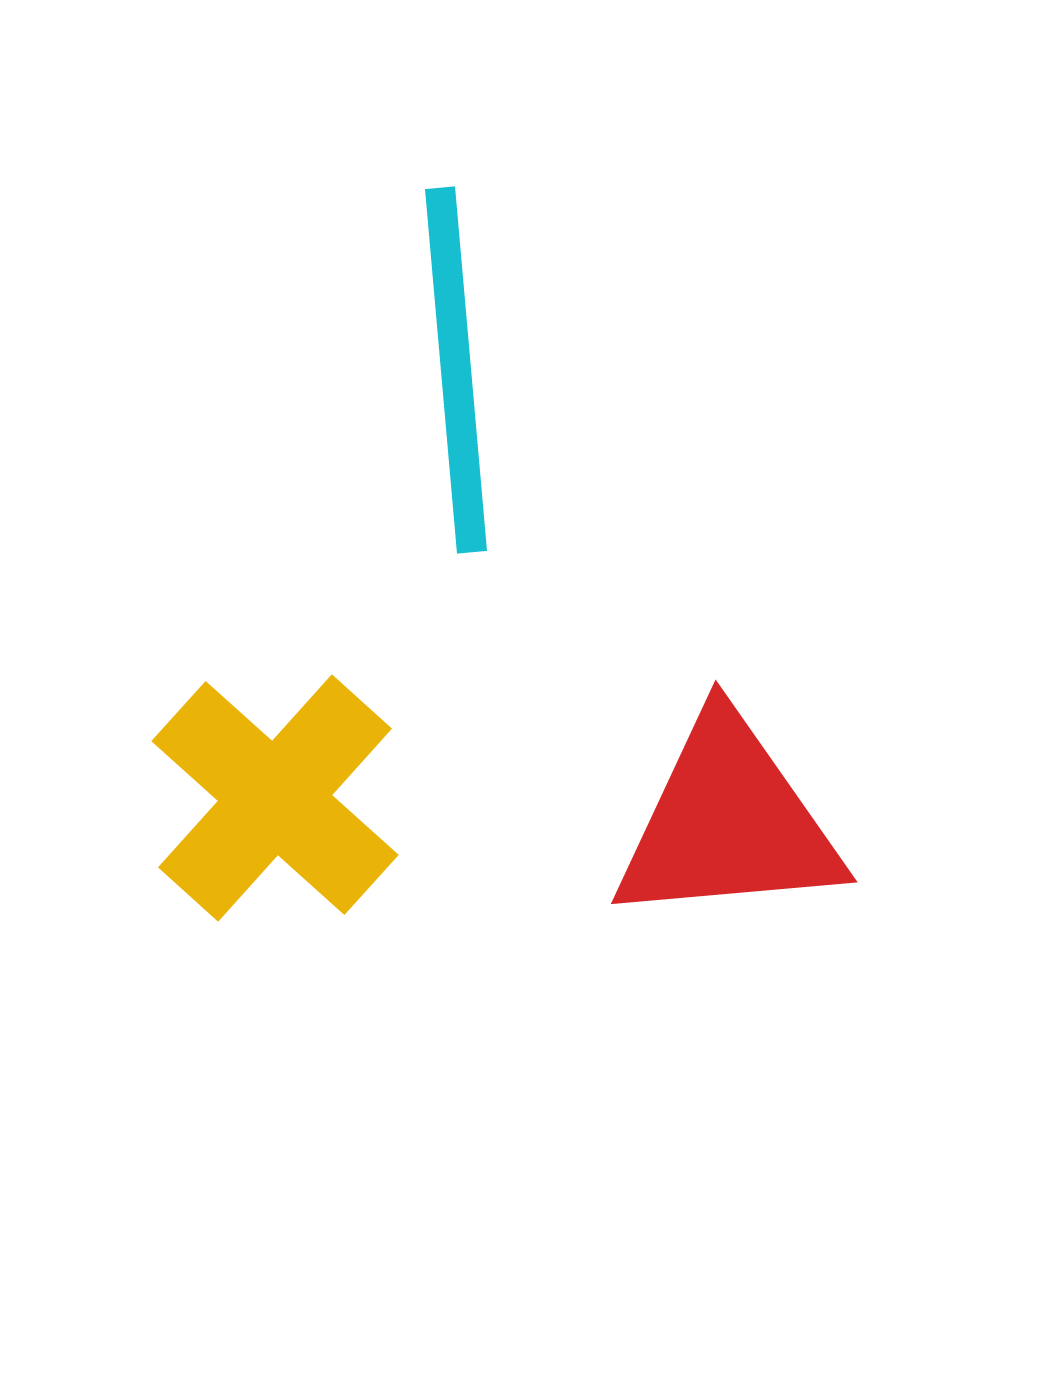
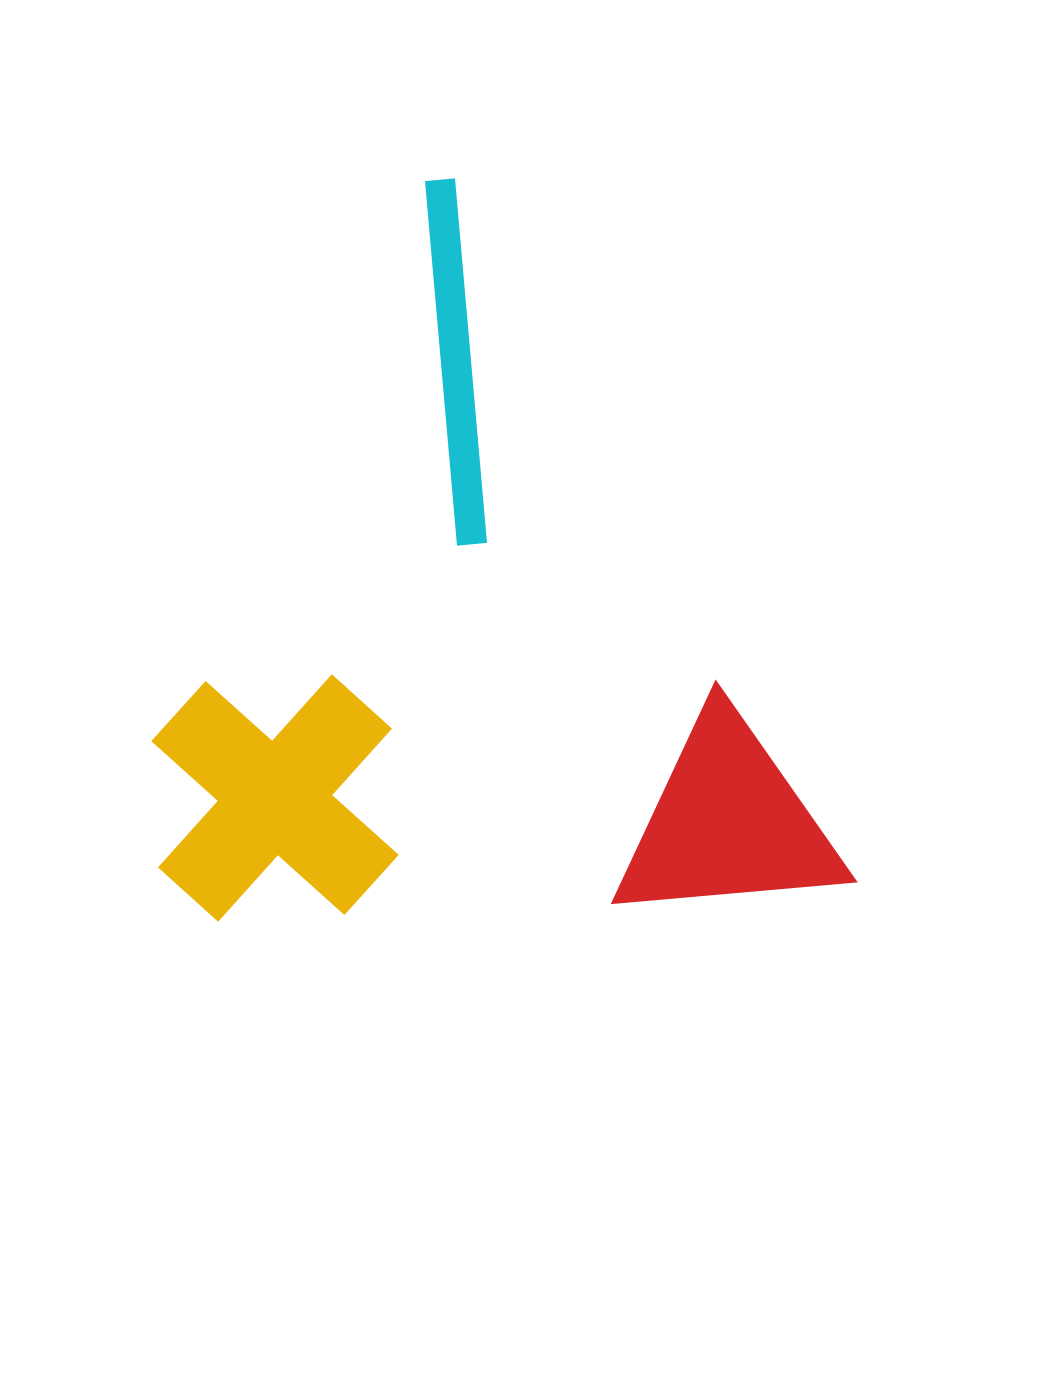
cyan line: moved 8 px up
